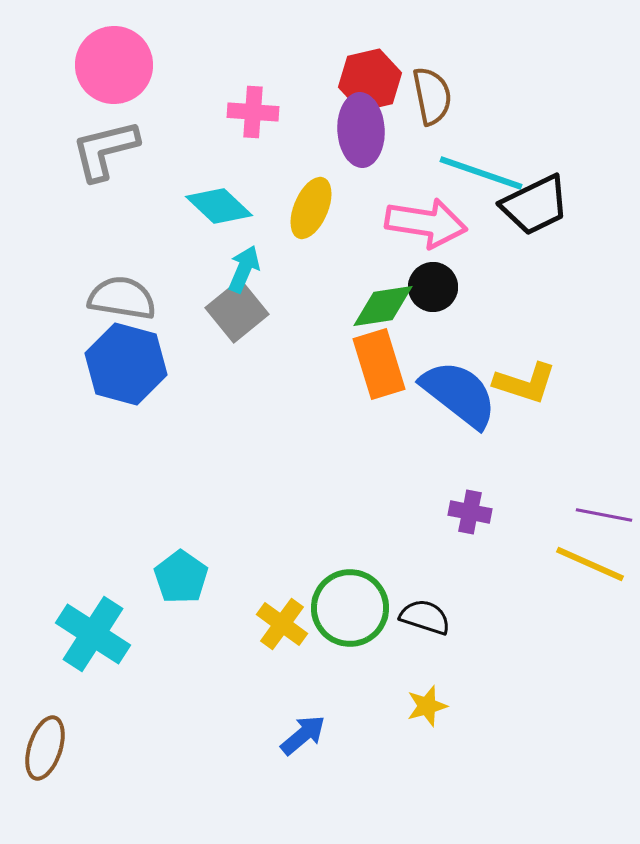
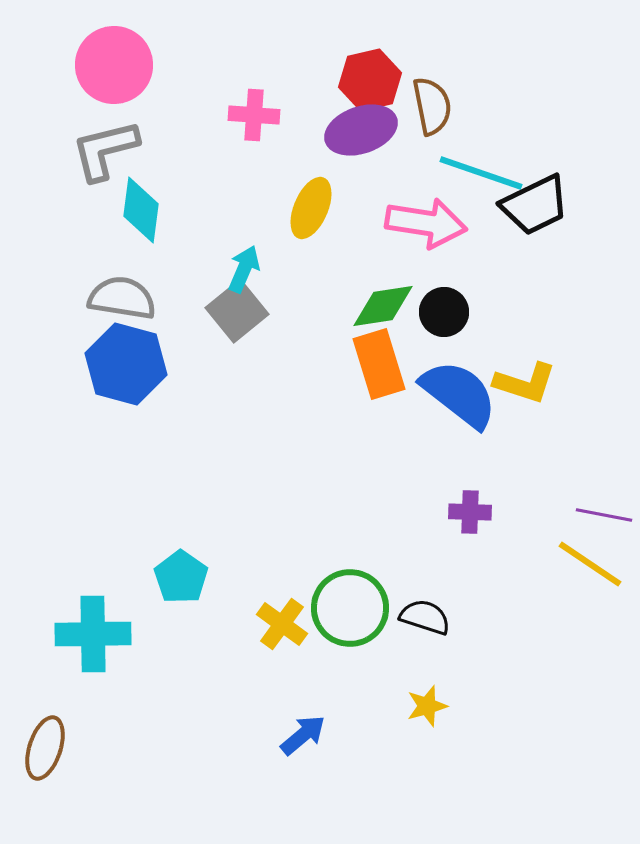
brown semicircle: moved 10 px down
pink cross: moved 1 px right, 3 px down
purple ellipse: rotated 74 degrees clockwise
cyan diamond: moved 78 px left, 4 px down; rotated 54 degrees clockwise
black circle: moved 11 px right, 25 px down
purple cross: rotated 9 degrees counterclockwise
yellow line: rotated 10 degrees clockwise
cyan cross: rotated 34 degrees counterclockwise
